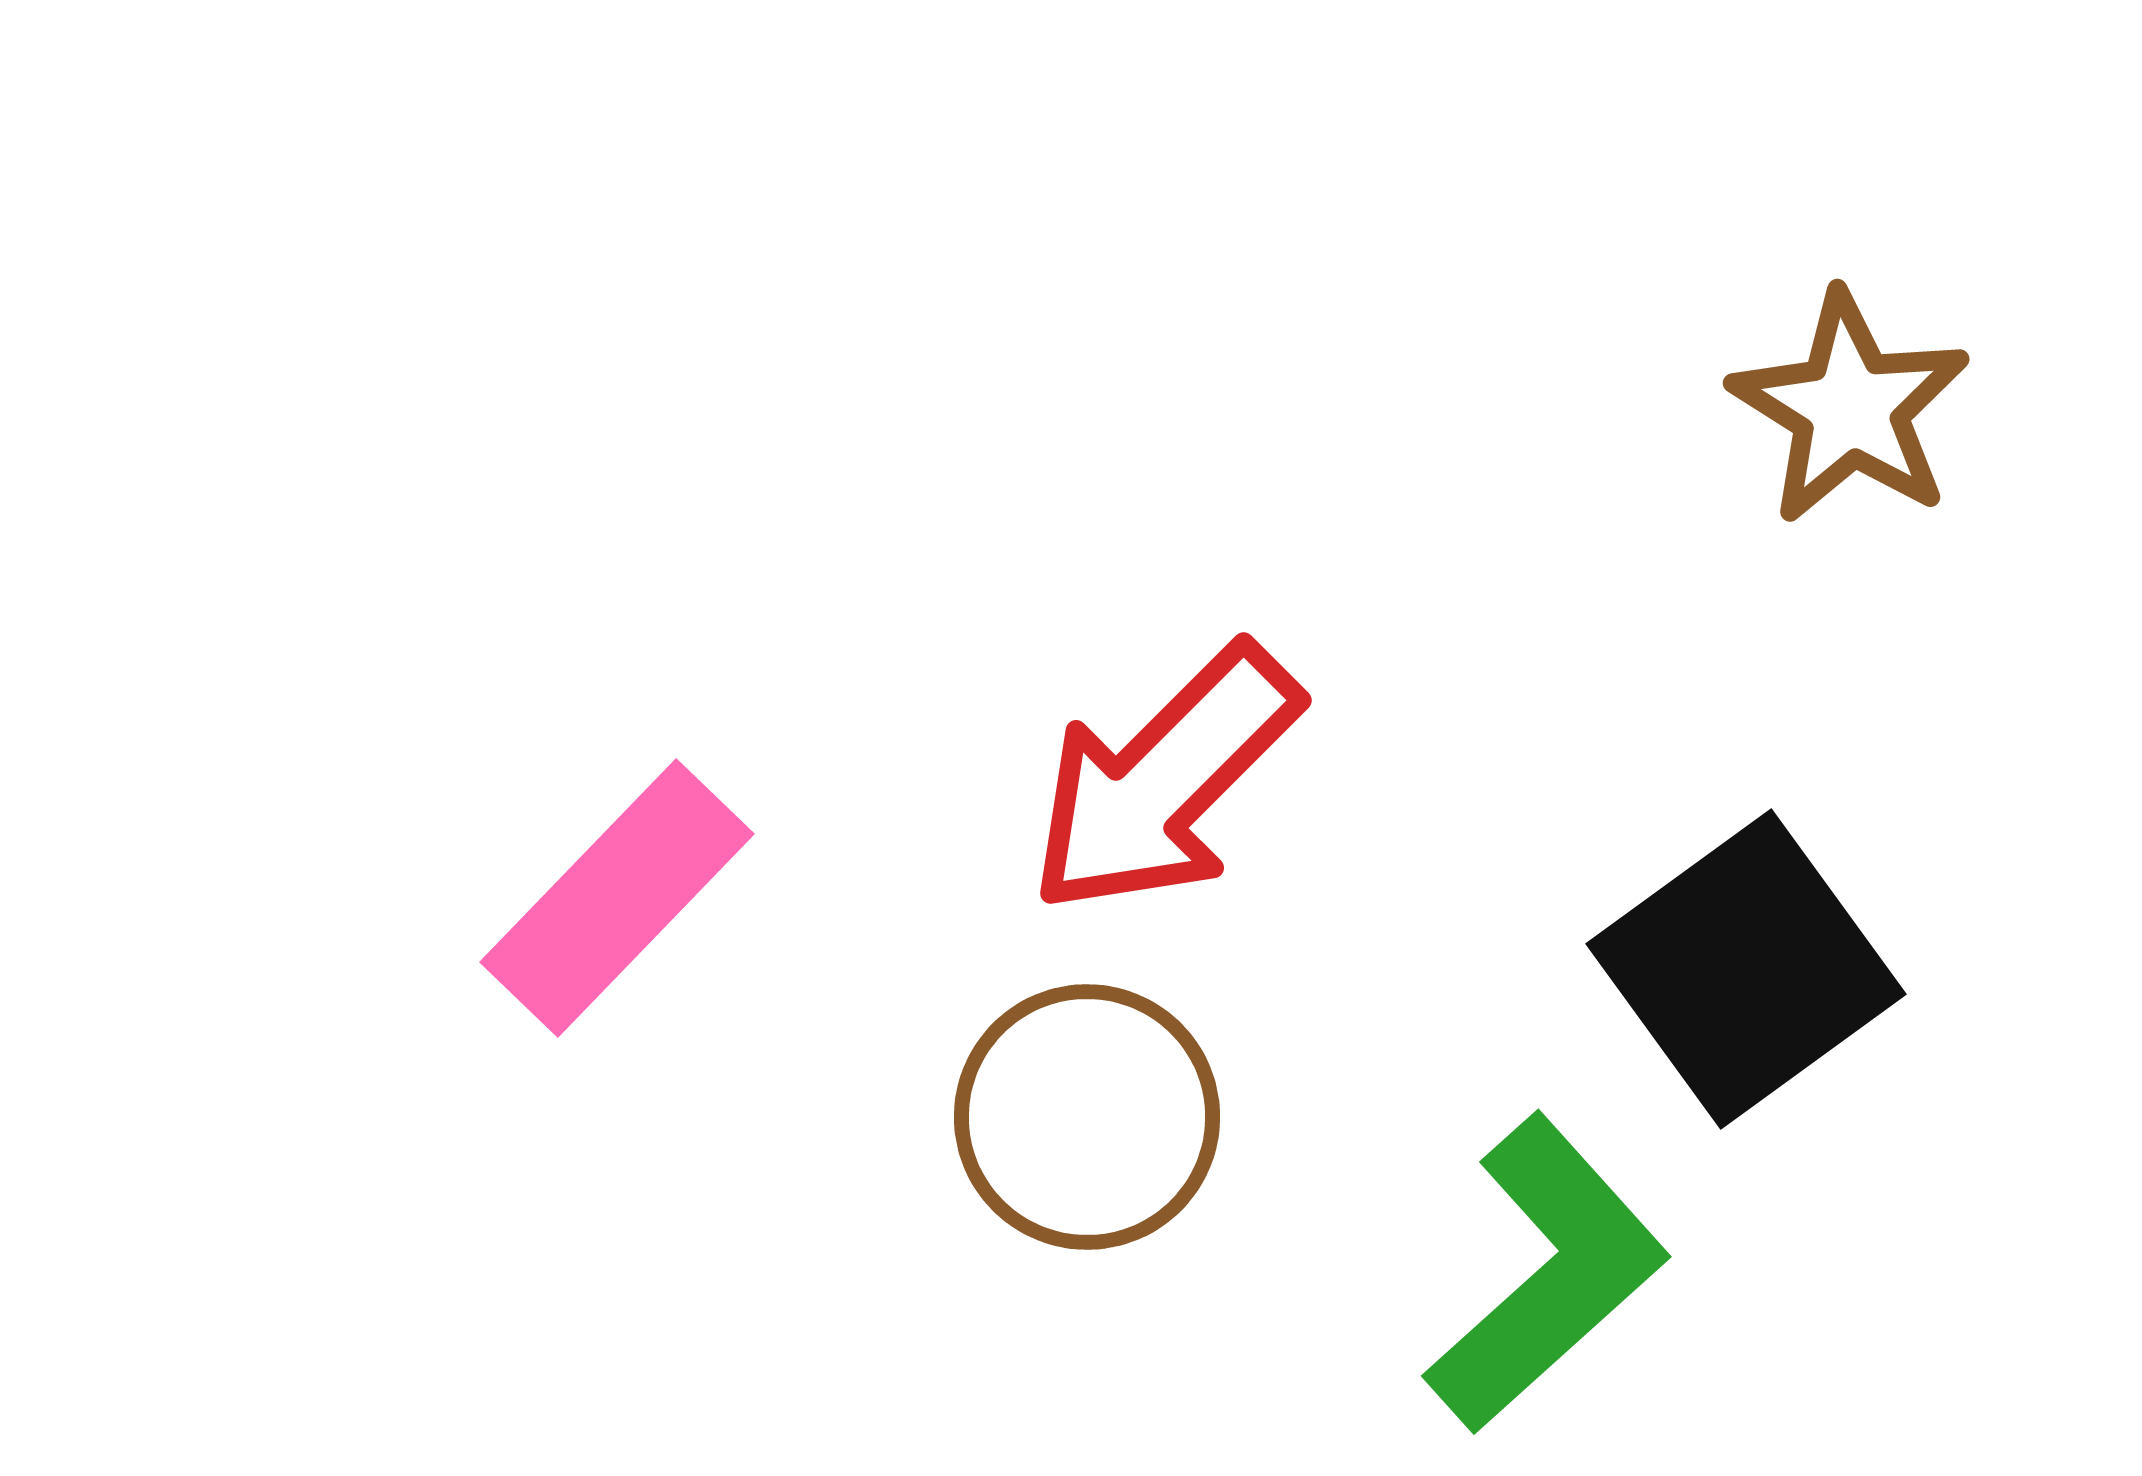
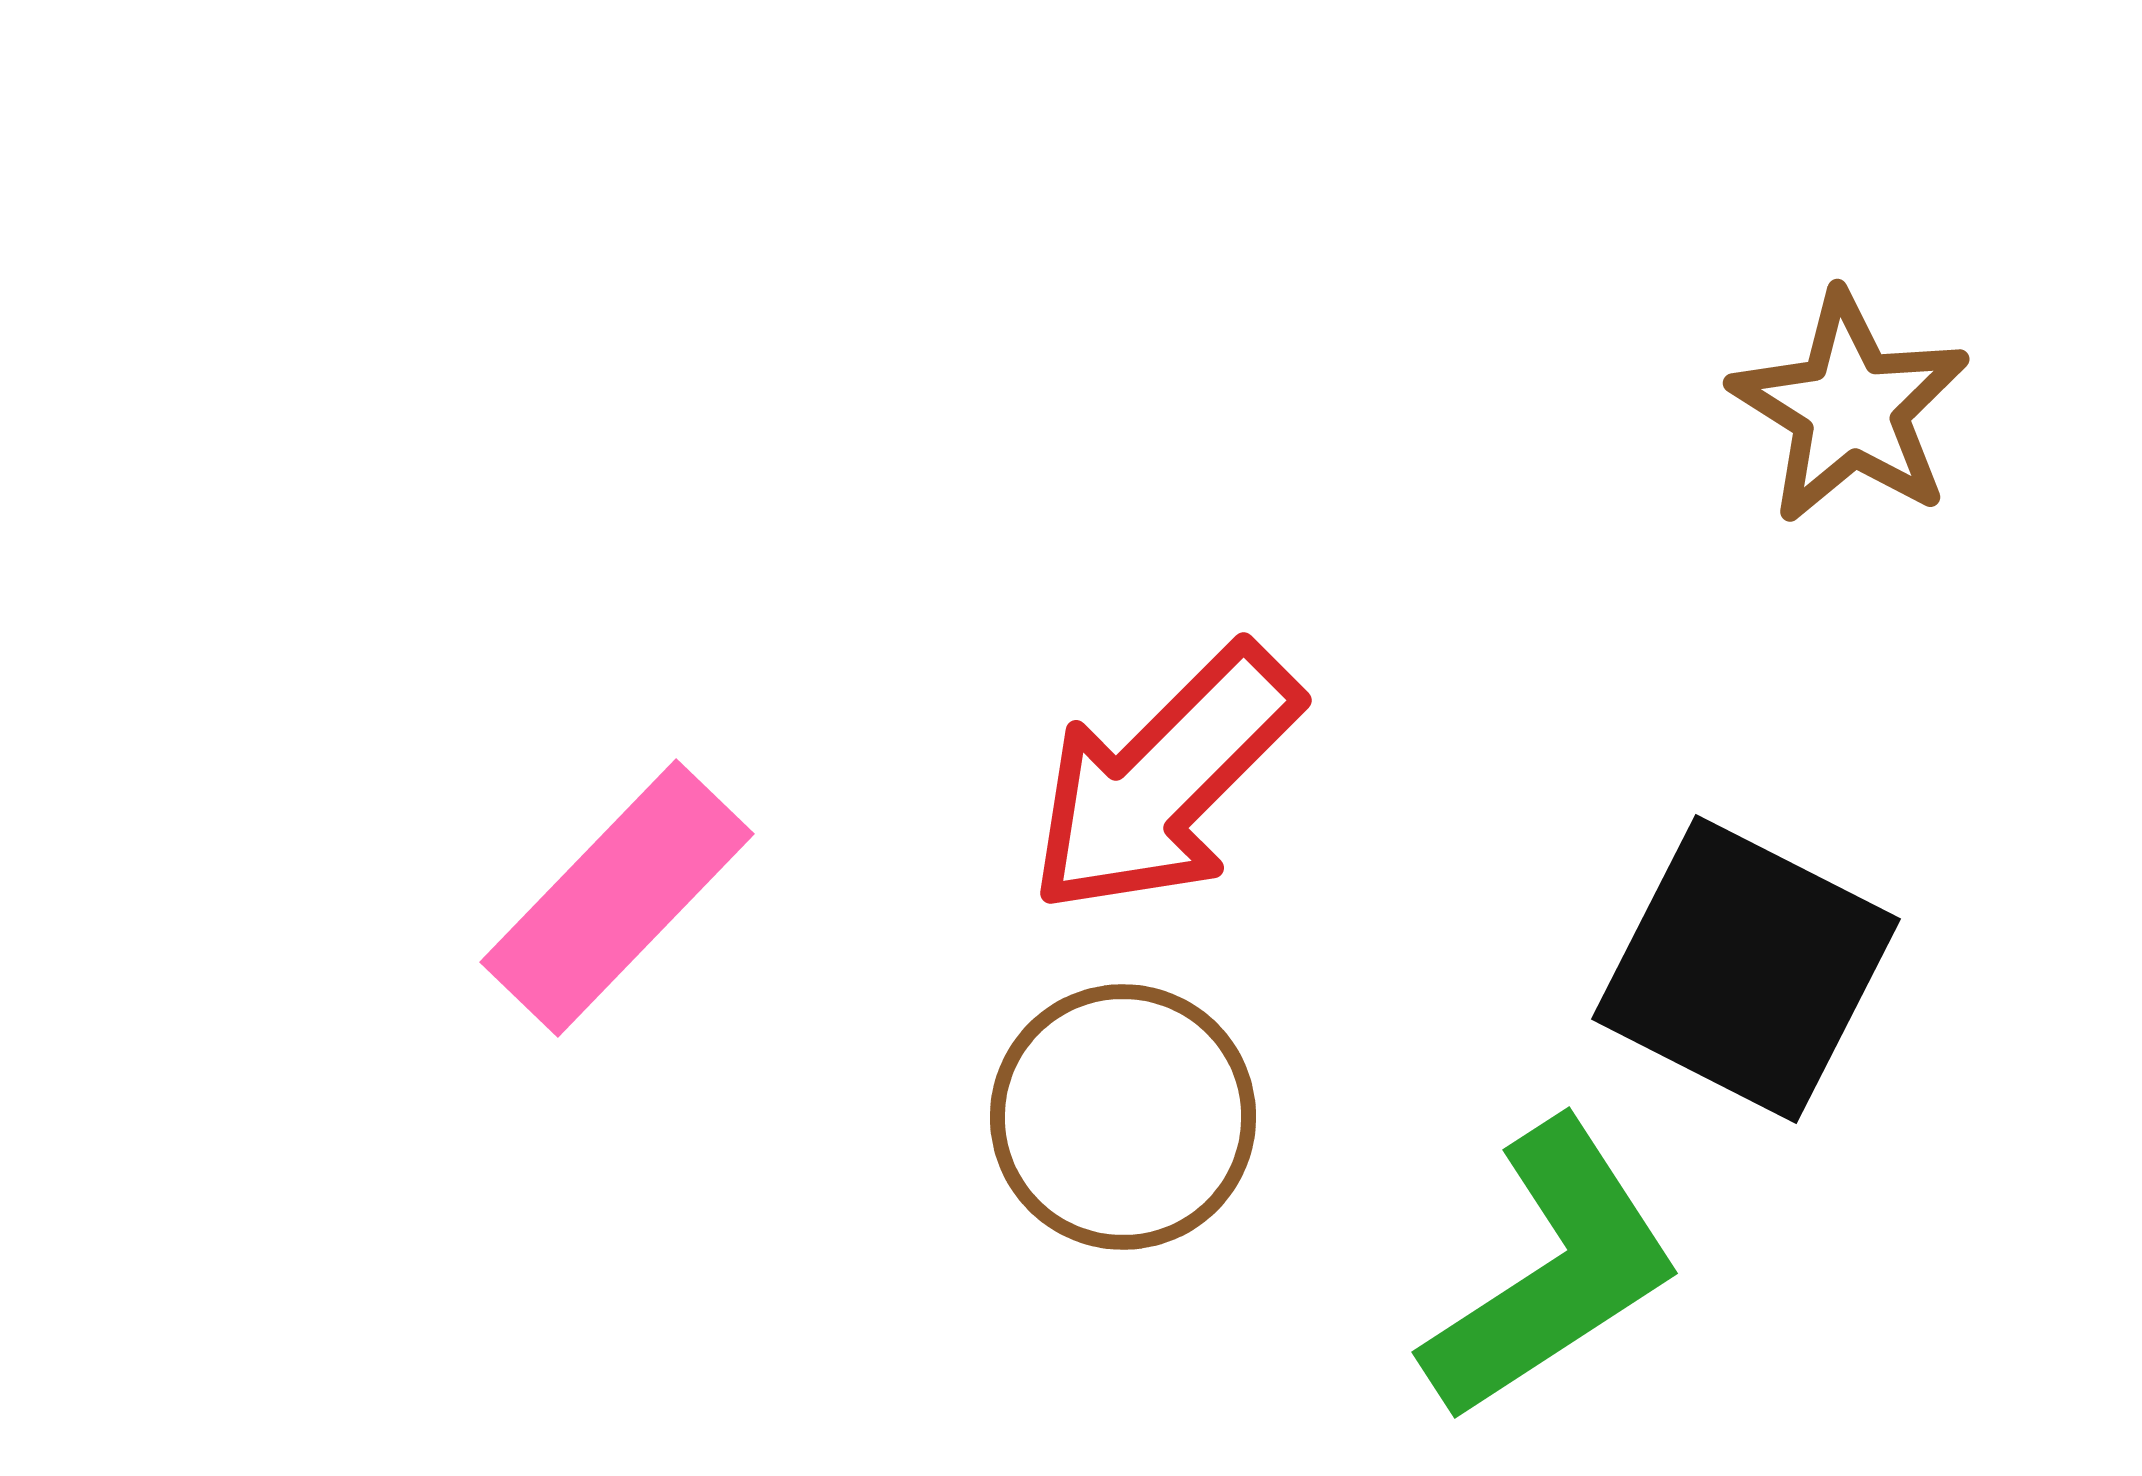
black square: rotated 27 degrees counterclockwise
brown circle: moved 36 px right
green L-shape: moved 5 px right, 3 px up; rotated 9 degrees clockwise
